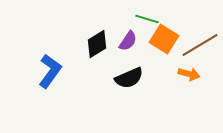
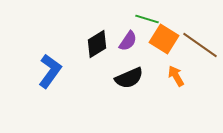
brown line: rotated 66 degrees clockwise
orange arrow: moved 13 px left, 2 px down; rotated 135 degrees counterclockwise
